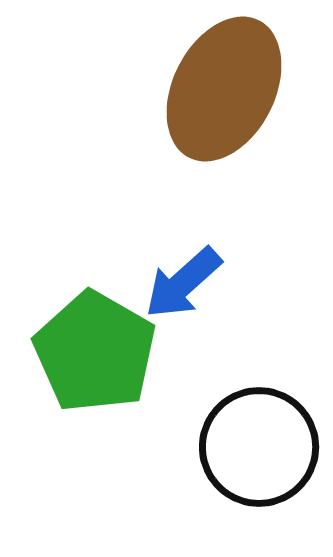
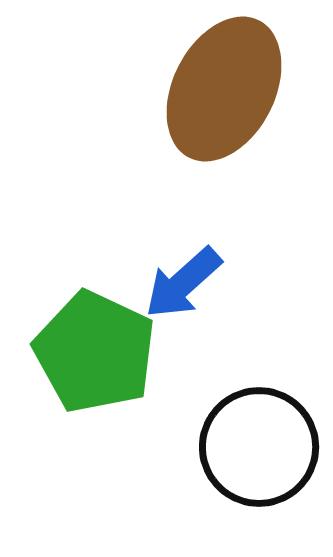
green pentagon: rotated 5 degrees counterclockwise
